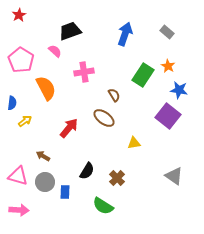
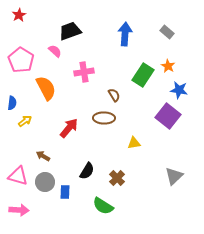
blue arrow: rotated 15 degrees counterclockwise
brown ellipse: rotated 35 degrees counterclockwise
gray triangle: rotated 42 degrees clockwise
